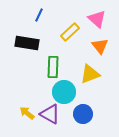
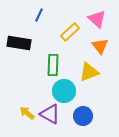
black rectangle: moved 8 px left
green rectangle: moved 2 px up
yellow triangle: moved 1 px left, 2 px up
cyan circle: moved 1 px up
blue circle: moved 2 px down
